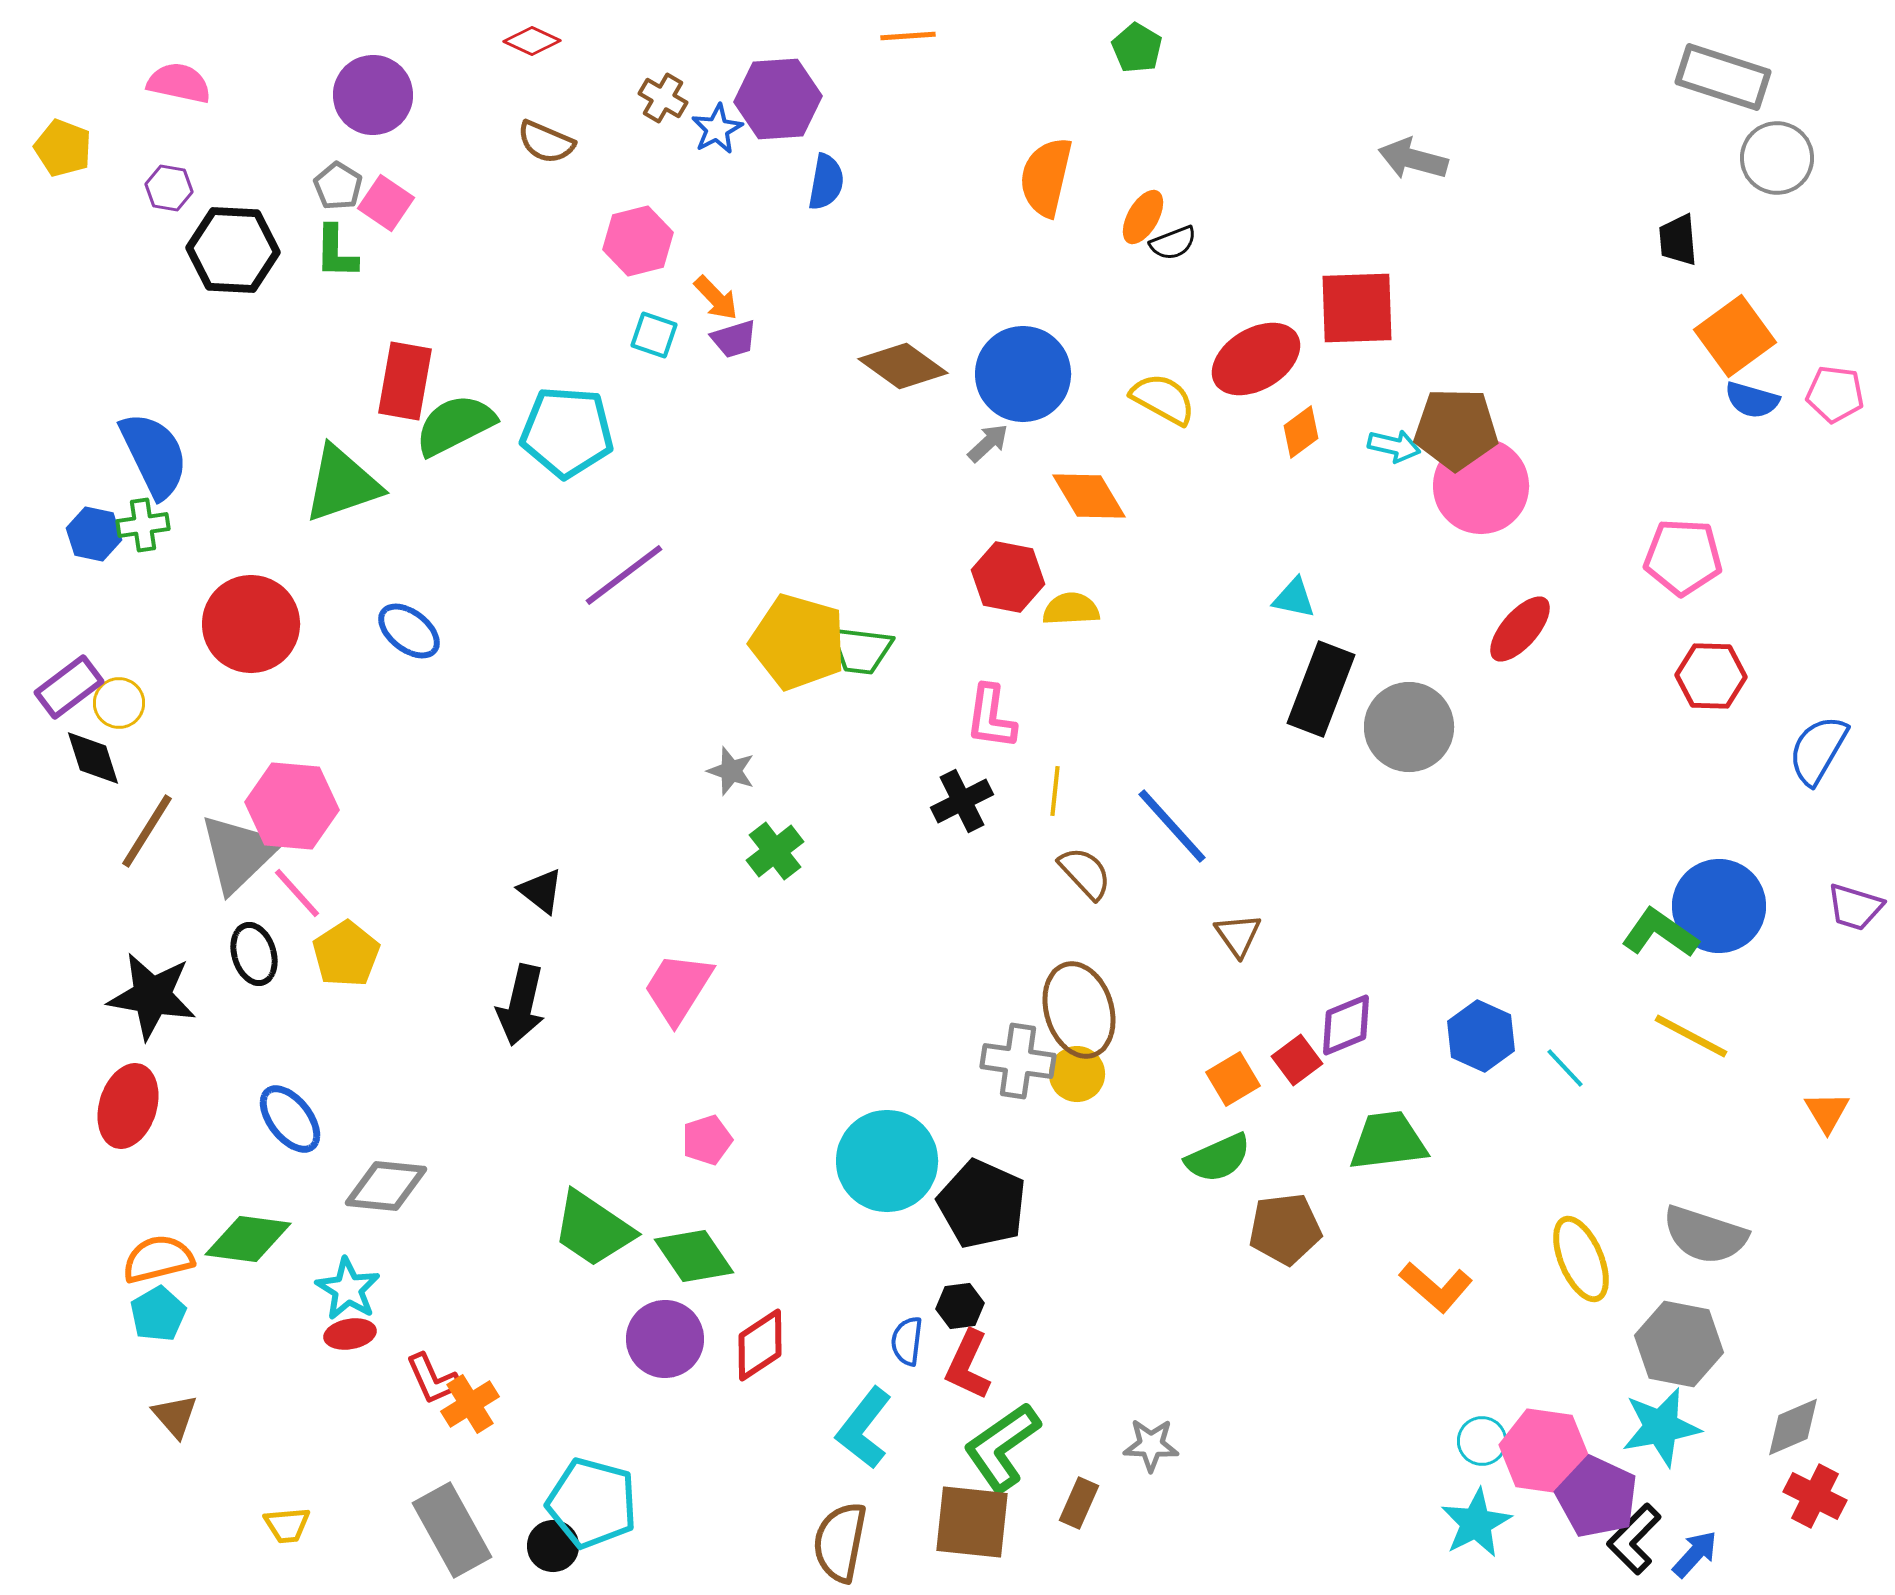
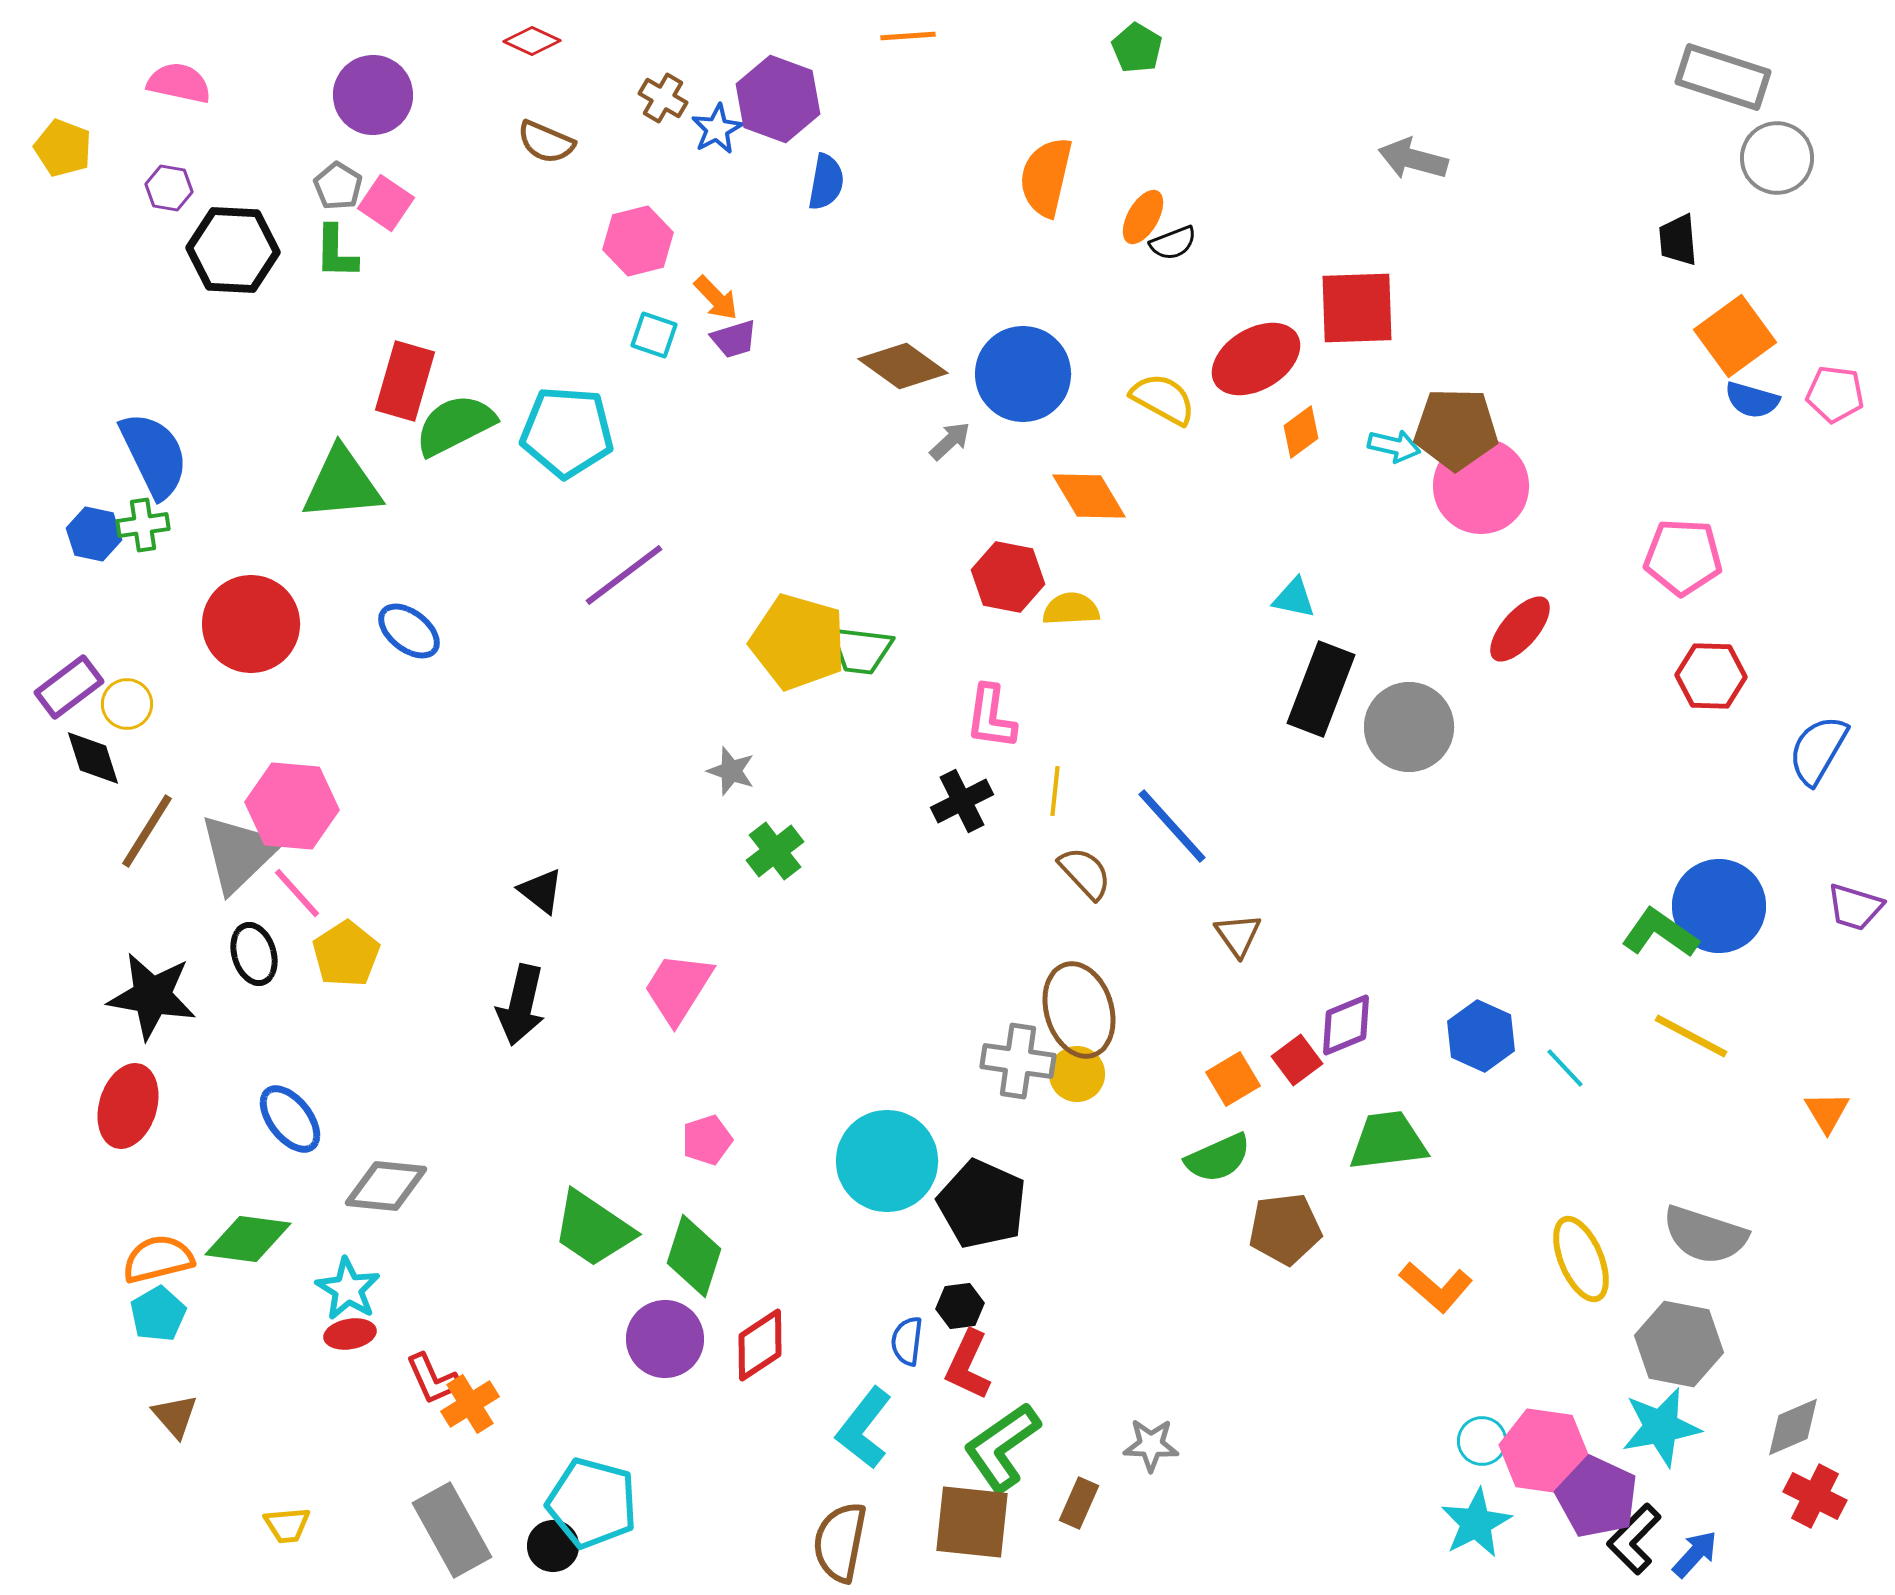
purple hexagon at (778, 99): rotated 24 degrees clockwise
red rectangle at (405, 381): rotated 6 degrees clockwise
gray arrow at (988, 443): moved 38 px left, 2 px up
green triangle at (342, 484): rotated 14 degrees clockwise
yellow circle at (119, 703): moved 8 px right, 1 px down
green diamond at (694, 1256): rotated 52 degrees clockwise
